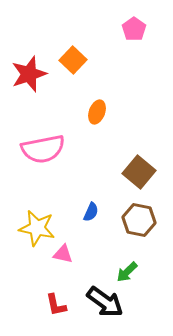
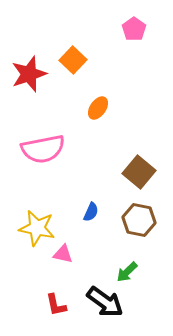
orange ellipse: moved 1 px right, 4 px up; rotated 15 degrees clockwise
